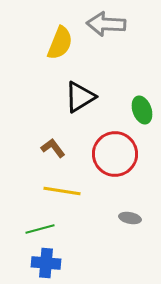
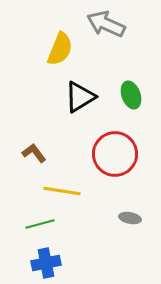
gray arrow: rotated 21 degrees clockwise
yellow semicircle: moved 6 px down
green ellipse: moved 11 px left, 15 px up
brown L-shape: moved 19 px left, 5 px down
green line: moved 5 px up
blue cross: rotated 16 degrees counterclockwise
